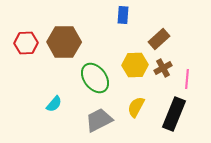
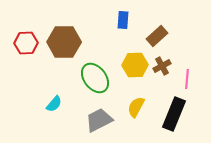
blue rectangle: moved 5 px down
brown rectangle: moved 2 px left, 3 px up
brown cross: moved 1 px left, 2 px up
